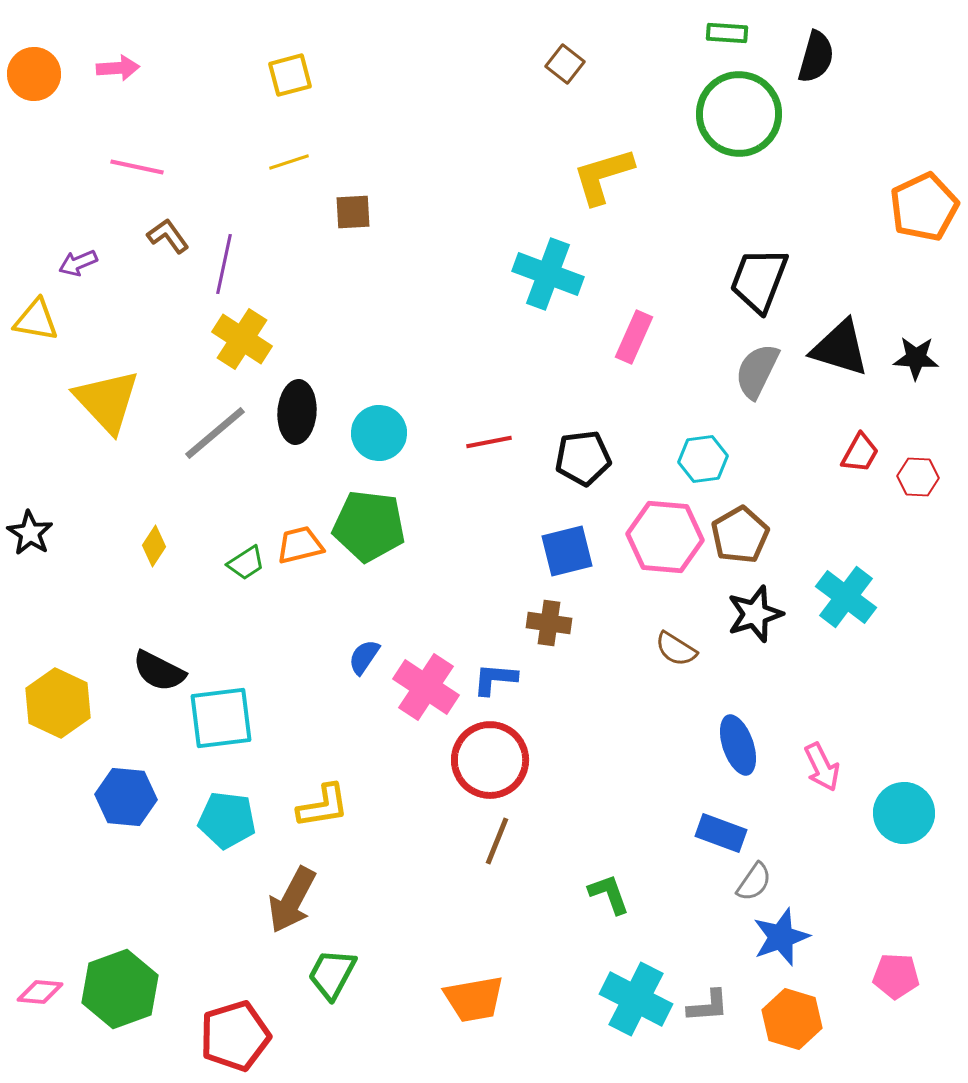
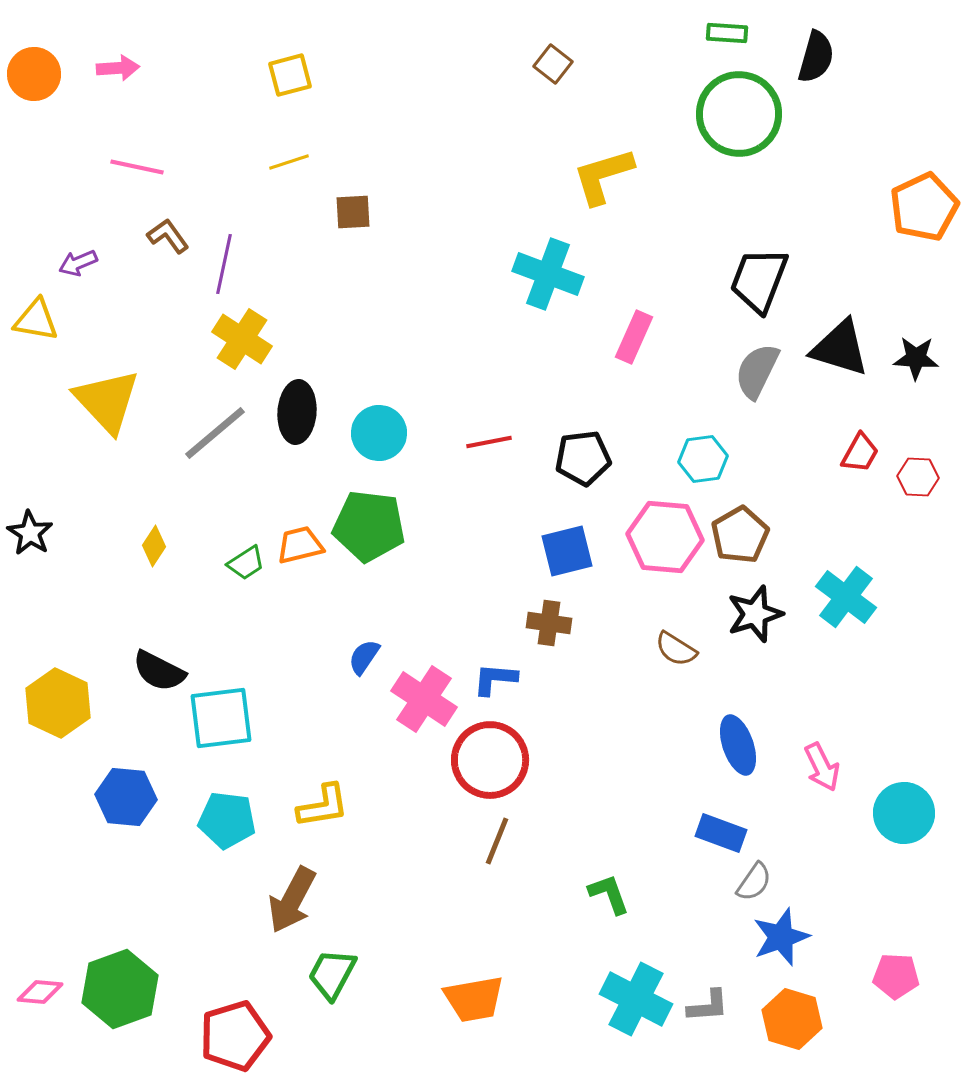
brown square at (565, 64): moved 12 px left
pink cross at (426, 687): moved 2 px left, 12 px down
